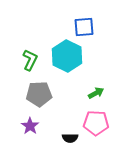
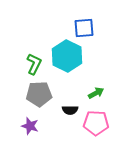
blue square: moved 1 px down
green L-shape: moved 4 px right, 4 px down
purple star: rotated 18 degrees counterclockwise
black semicircle: moved 28 px up
